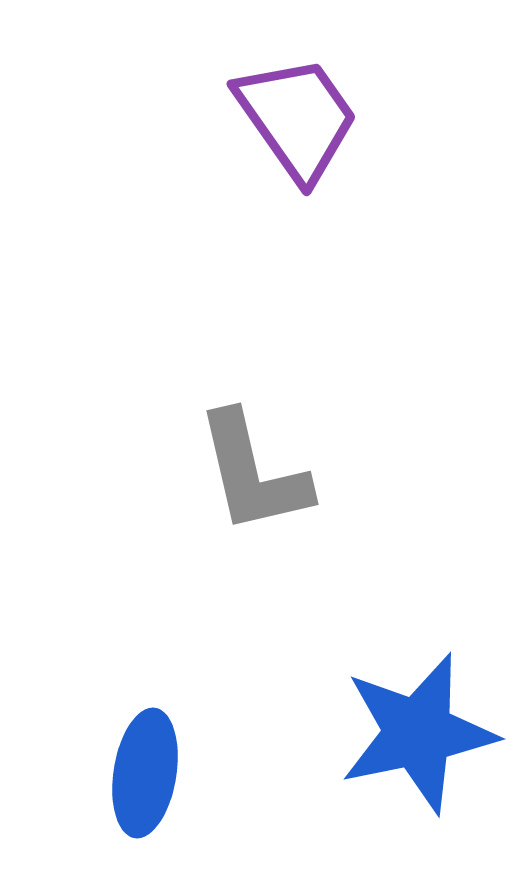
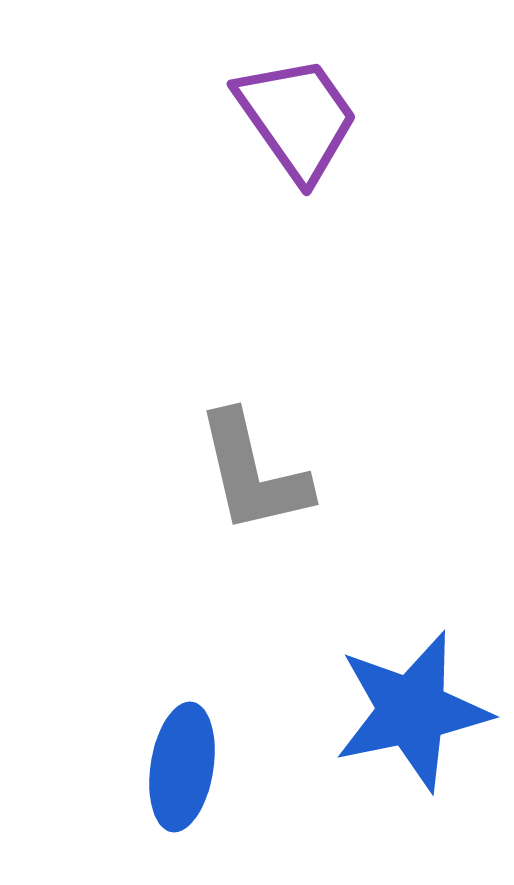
blue star: moved 6 px left, 22 px up
blue ellipse: moved 37 px right, 6 px up
